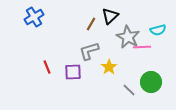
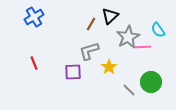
cyan semicircle: rotated 70 degrees clockwise
gray star: rotated 15 degrees clockwise
red line: moved 13 px left, 4 px up
